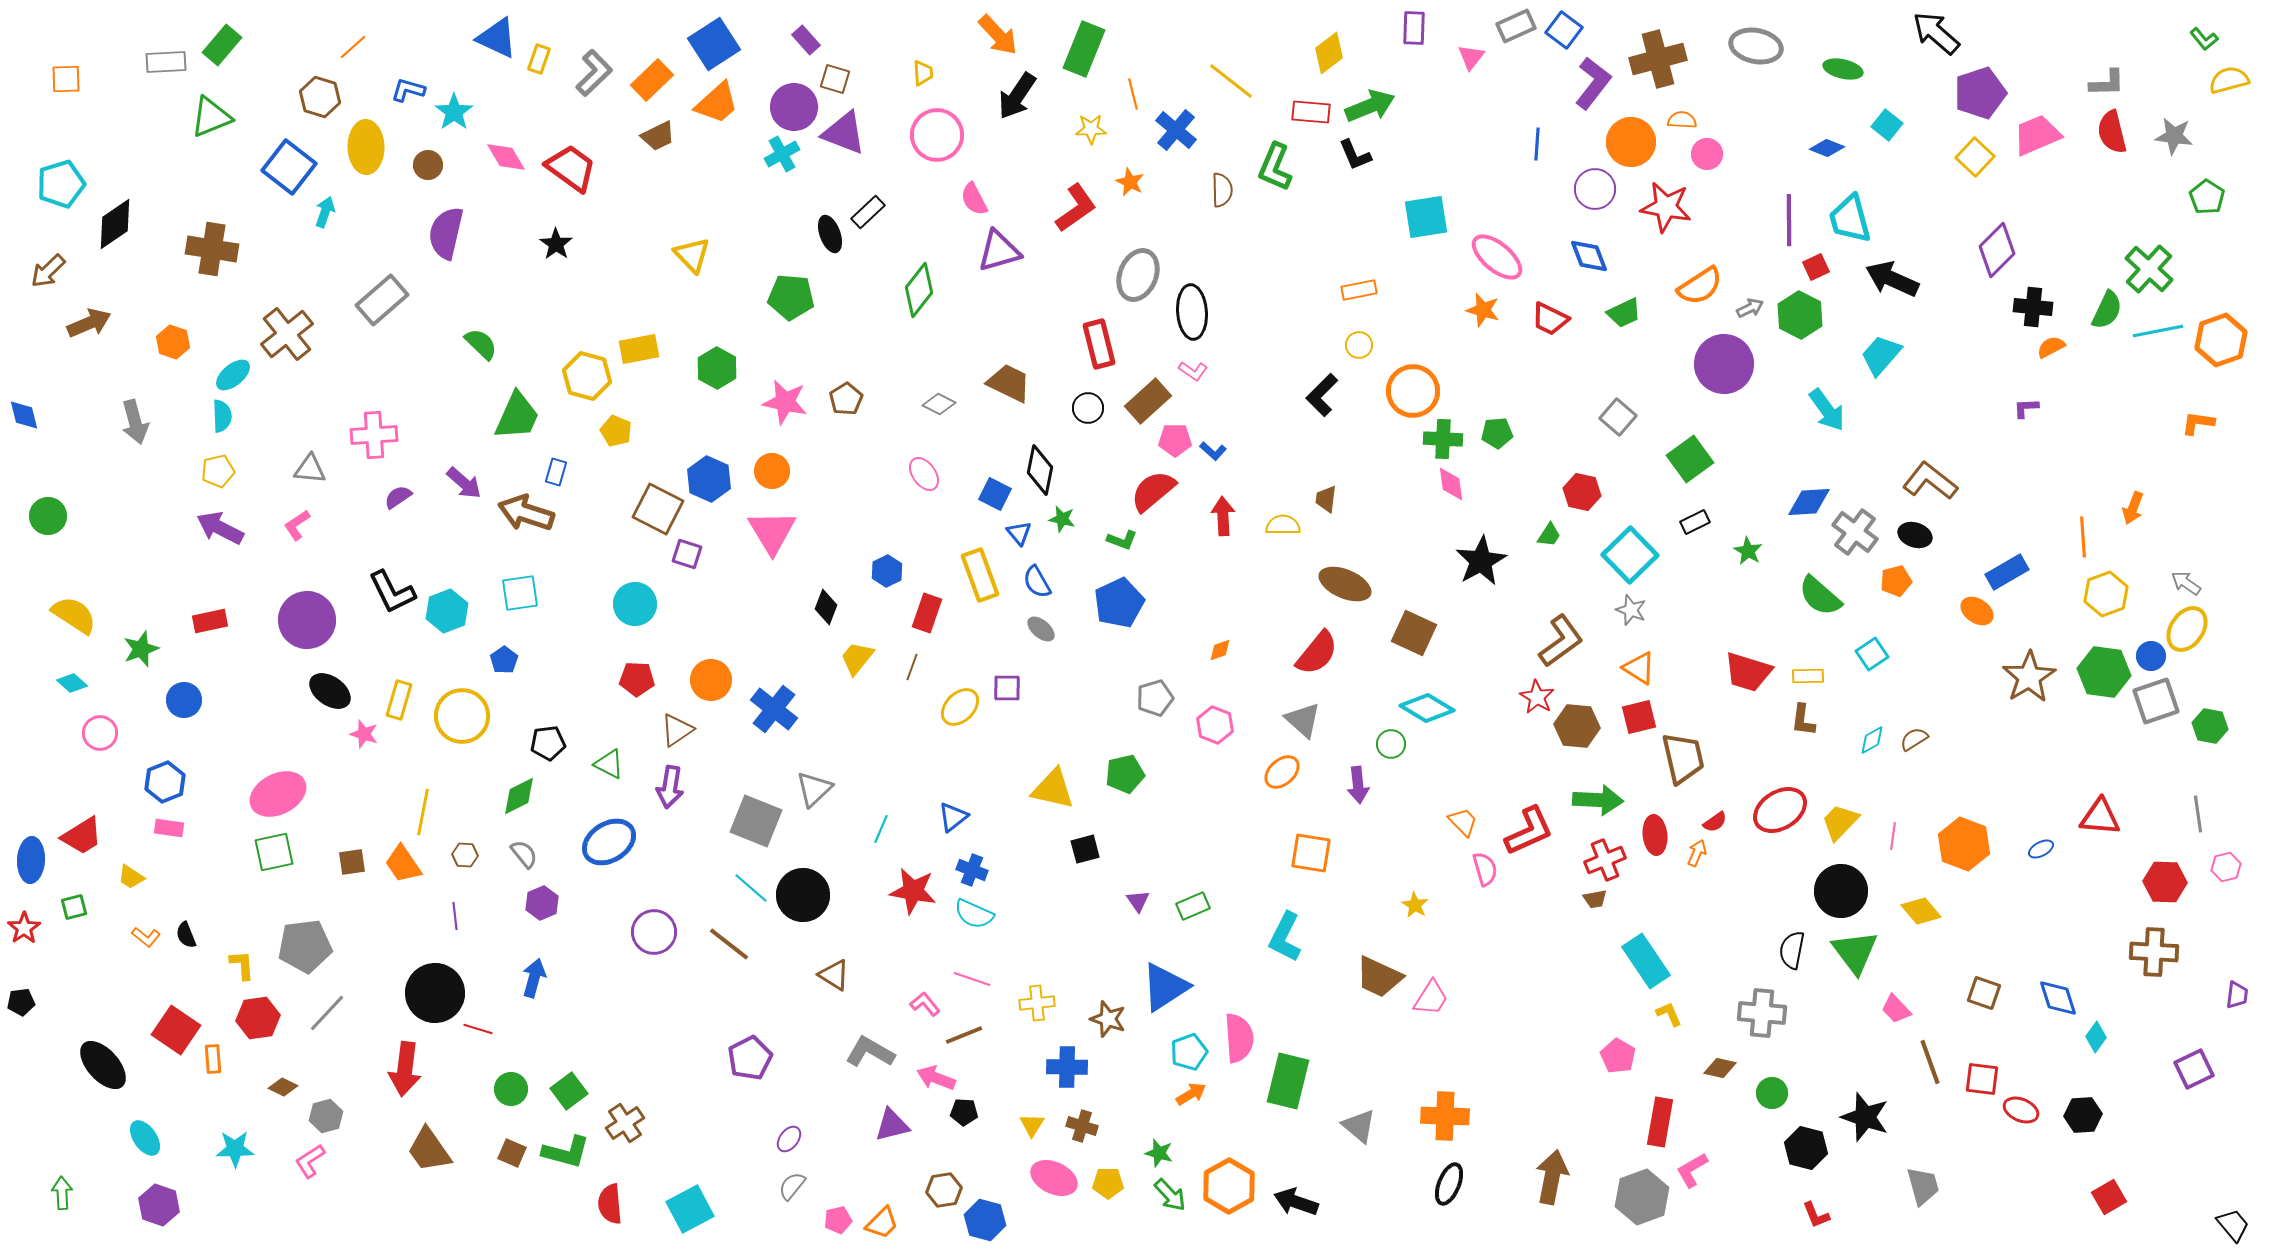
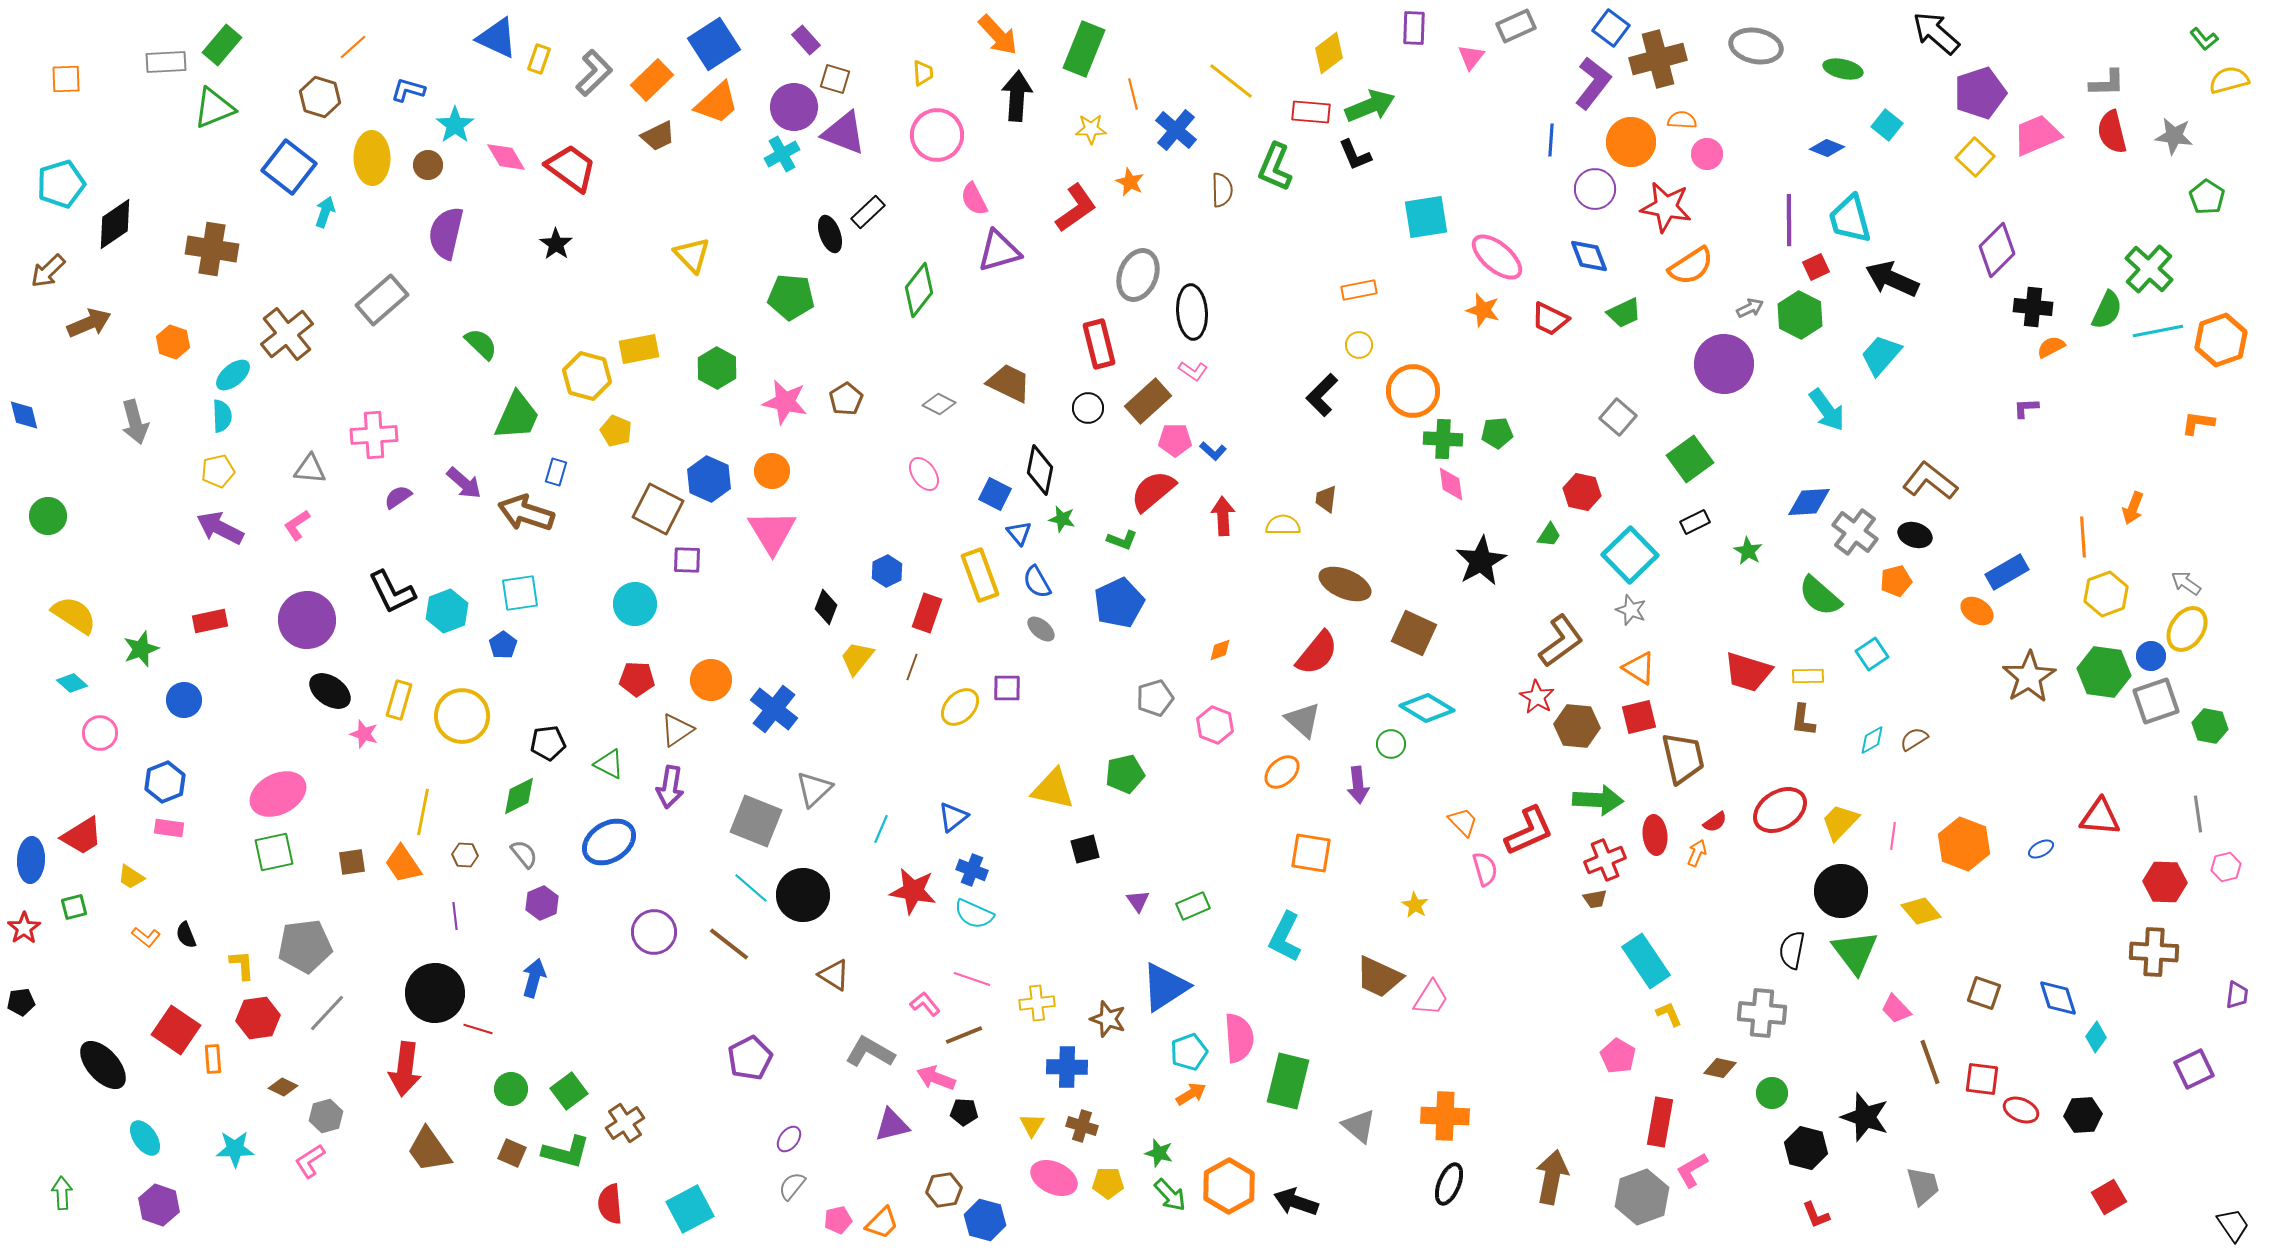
blue square at (1564, 30): moved 47 px right, 2 px up
black arrow at (1017, 96): rotated 150 degrees clockwise
cyan star at (454, 112): moved 1 px right, 13 px down
green triangle at (211, 117): moved 3 px right, 9 px up
blue line at (1537, 144): moved 14 px right, 4 px up
yellow ellipse at (366, 147): moved 6 px right, 11 px down
orange semicircle at (1700, 286): moved 9 px left, 20 px up
purple square at (687, 554): moved 6 px down; rotated 16 degrees counterclockwise
blue pentagon at (504, 660): moved 1 px left, 15 px up
black trapezoid at (2233, 1225): rotated 6 degrees clockwise
